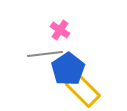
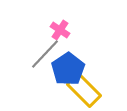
gray line: rotated 40 degrees counterclockwise
yellow rectangle: moved 1 px right
